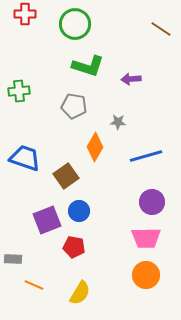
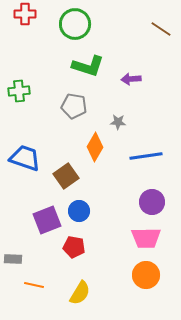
blue line: rotated 8 degrees clockwise
orange line: rotated 12 degrees counterclockwise
